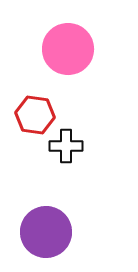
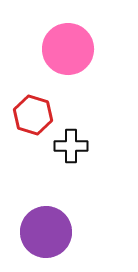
red hexagon: moved 2 px left; rotated 9 degrees clockwise
black cross: moved 5 px right
